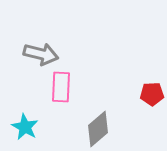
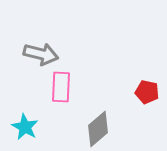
red pentagon: moved 5 px left, 2 px up; rotated 15 degrees clockwise
